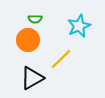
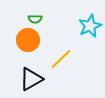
cyan star: moved 11 px right
black triangle: moved 1 px left, 1 px down
